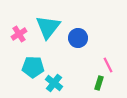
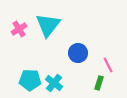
cyan triangle: moved 2 px up
pink cross: moved 5 px up
blue circle: moved 15 px down
cyan pentagon: moved 3 px left, 13 px down
